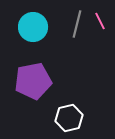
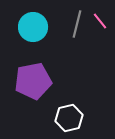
pink line: rotated 12 degrees counterclockwise
